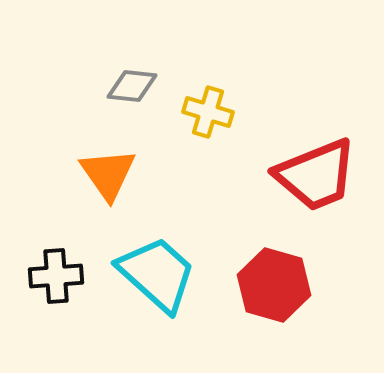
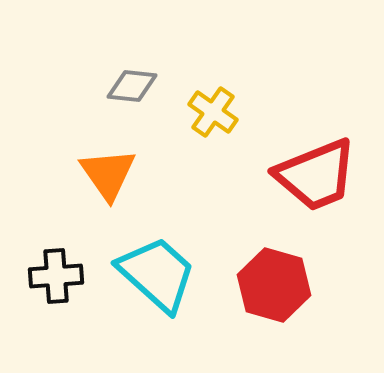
yellow cross: moved 5 px right; rotated 18 degrees clockwise
